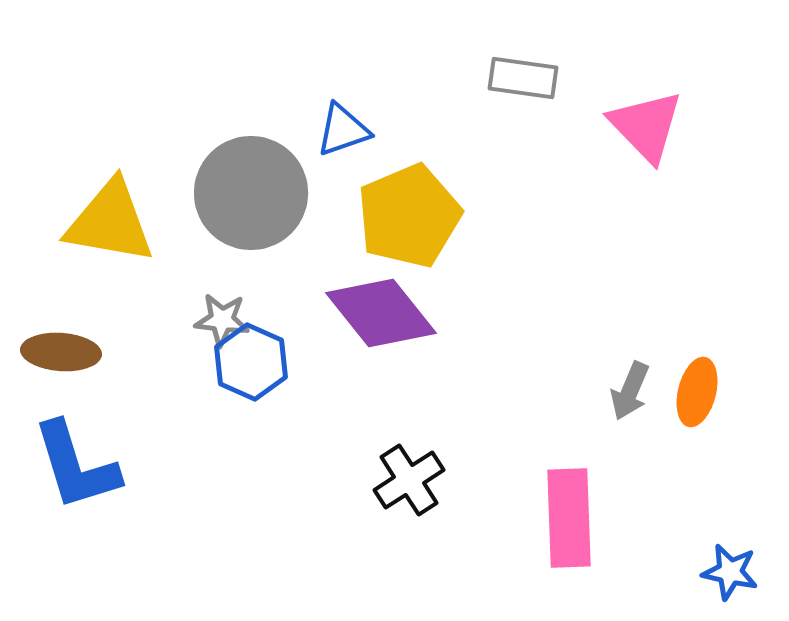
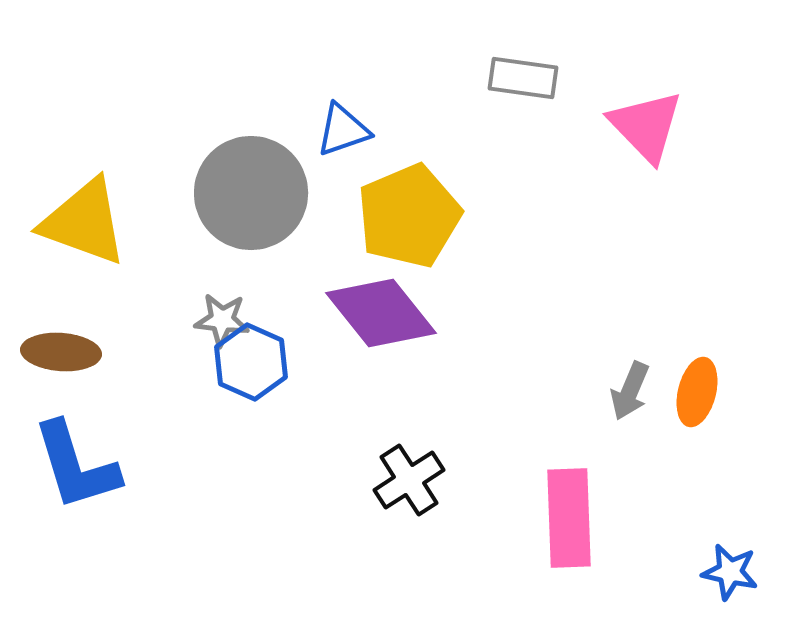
yellow triangle: moved 26 px left; rotated 10 degrees clockwise
